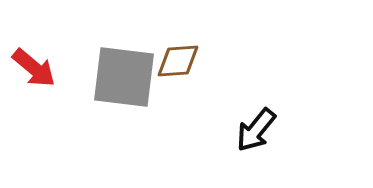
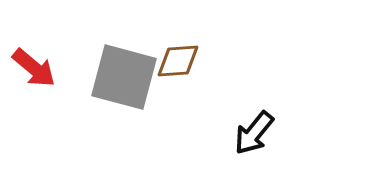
gray square: rotated 8 degrees clockwise
black arrow: moved 2 px left, 3 px down
